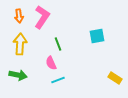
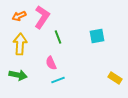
orange arrow: rotated 72 degrees clockwise
green line: moved 7 px up
